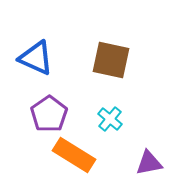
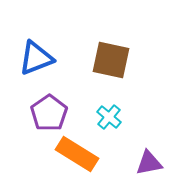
blue triangle: rotated 45 degrees counterclockwise
purple pentagon: moved 1 px up
cyan cross: moved 1 px left, 2 px up
orange rectangle: moved 3 px right, 1 px up
